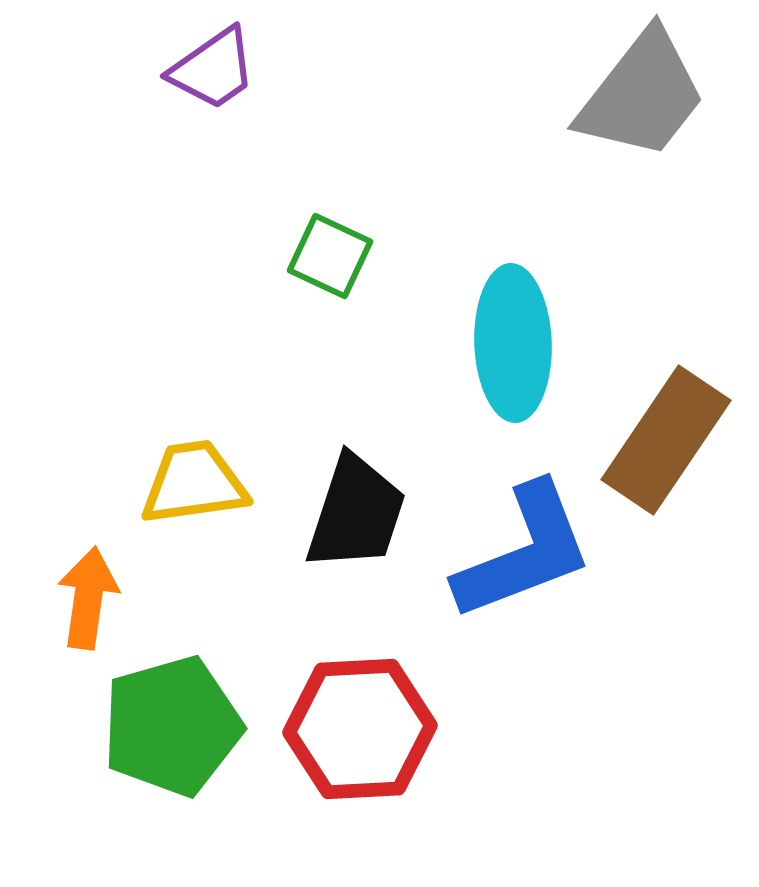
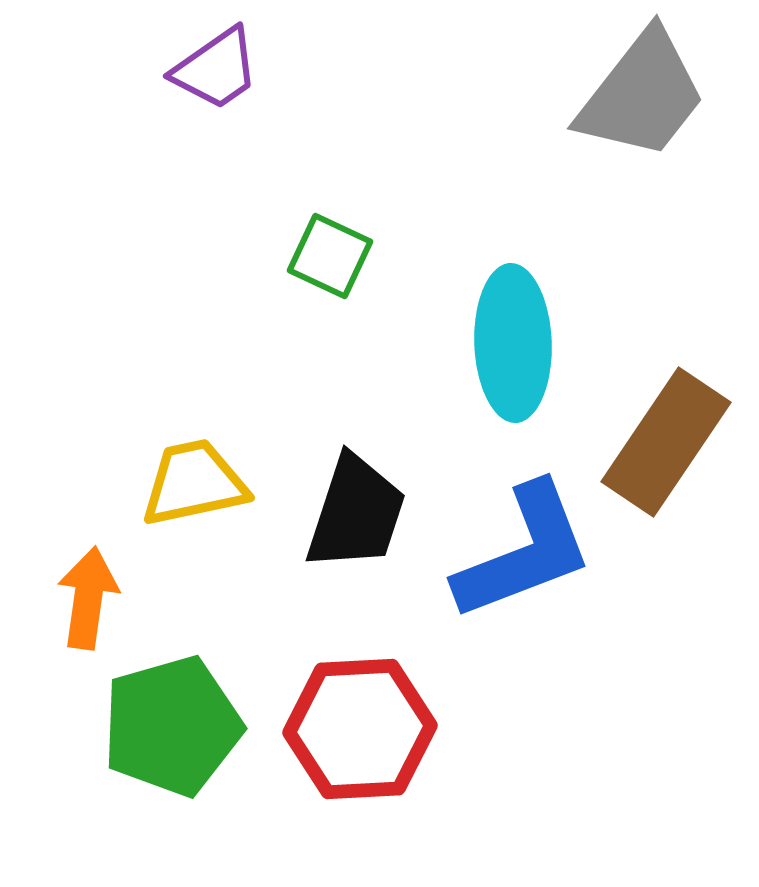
purple trapezoid: moved 3 px right
brown rectangle: moved 2 px down
yellow trapezoid: rotated 4 degrees counterclockwise
